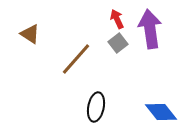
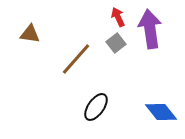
red arrow: moved 1 px right, 2 px up
brown triangle: rotated 25 degrees counterclockwise
gray square: moved 2 px left
black ellipse: rotated 24 degrees clockwise
